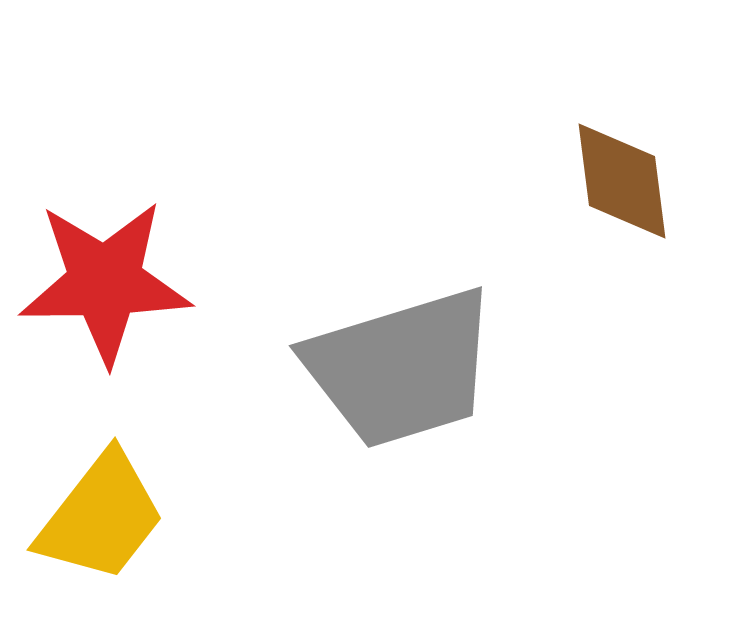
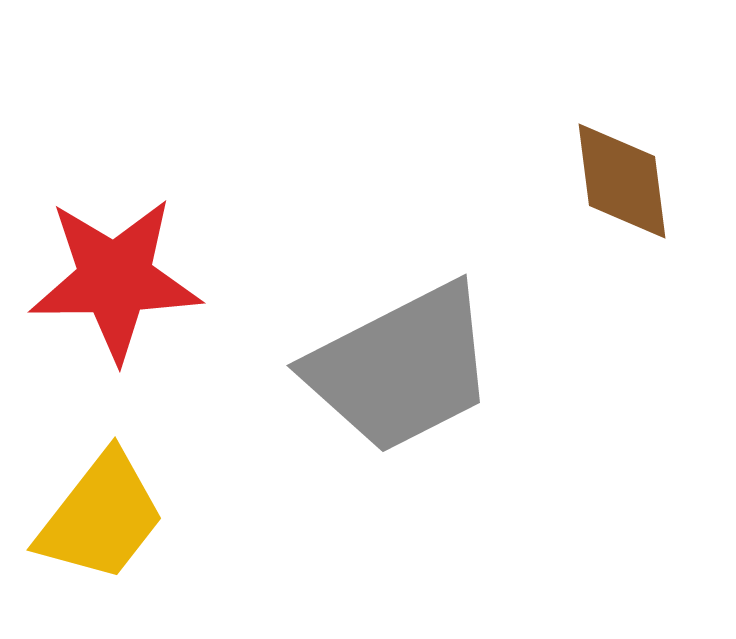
red star: moved 10 px right, 3 px up
gray trapezoid: rotated 10 degrees counterclockwise
